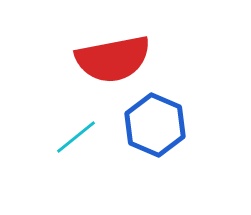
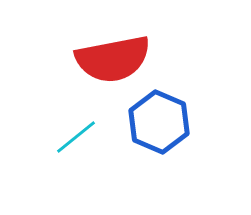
blue hexagon: moved 4 px right, 3 px up
